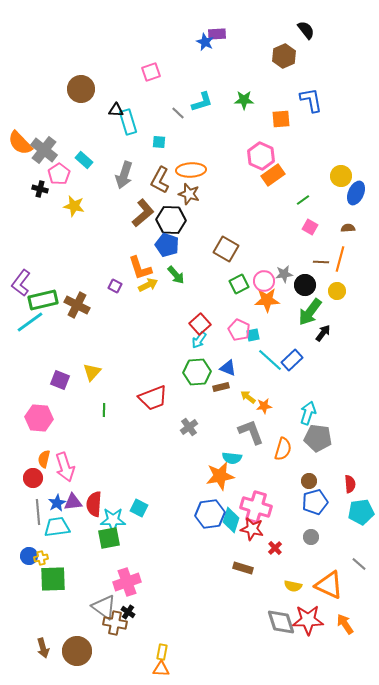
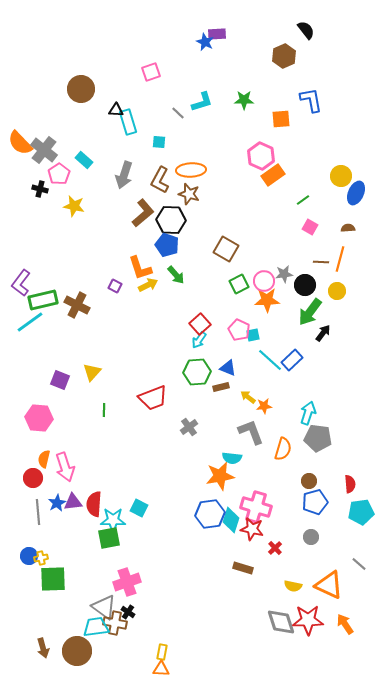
cyan trapezoid at (57, 527): moved 39 px right, 100 px down
